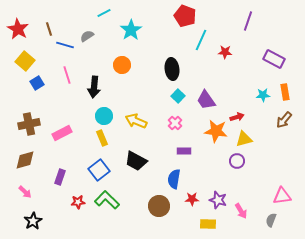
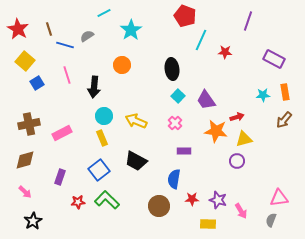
pink triangle at (282, 196): moved 3 px left, 2 px down
